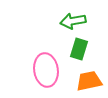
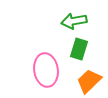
green arrow: moved 1 px right
orange trapezoid: rotated 32 degrees counterclockwise
